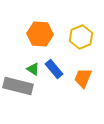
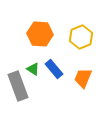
gray rectangle: rotated 56 degrees clockwise
